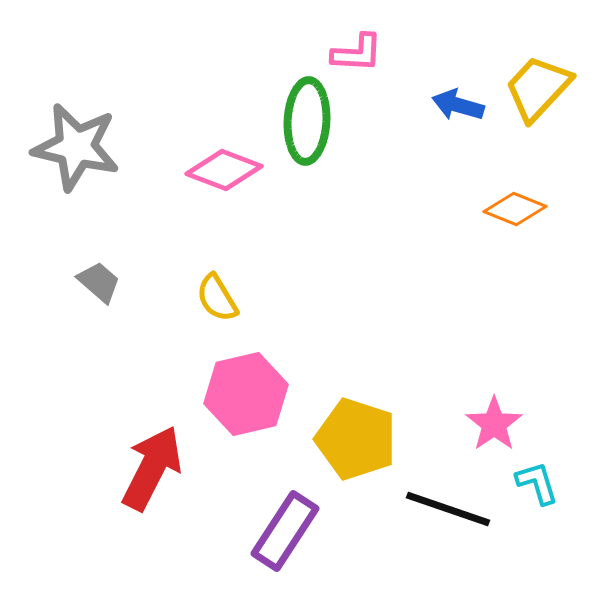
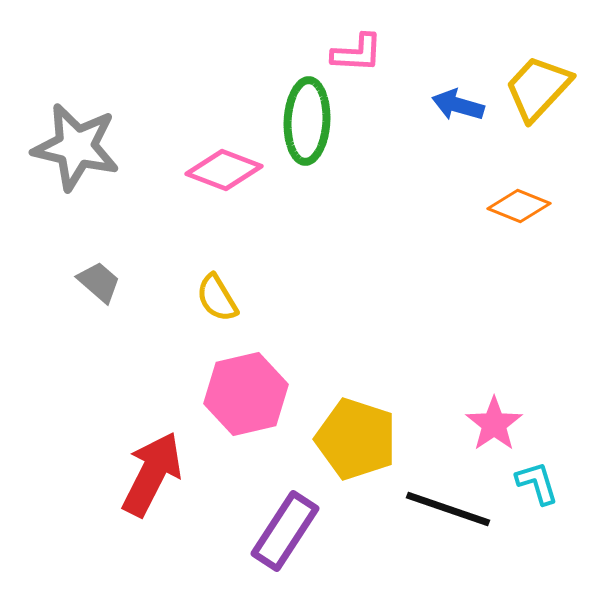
orange diamond: moved 4 px right, 3 px up
red arrow: moved 6 px down
